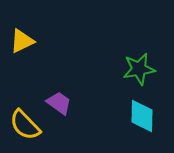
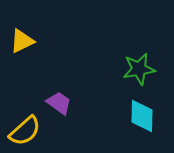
yellow semicircle: moved 6 px down; rotated 88 degrees counterclockwise
